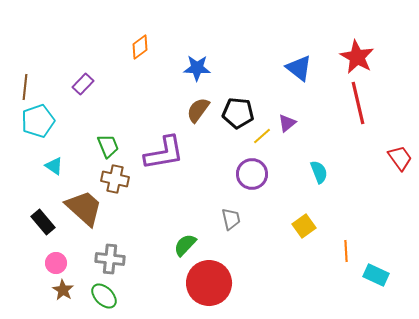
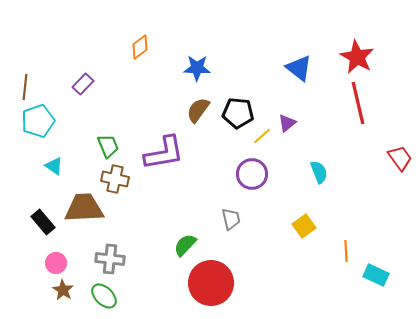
brown trapezoid: rotated 45 degrees counterclockwise
red circle: moved 2 px right
